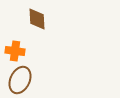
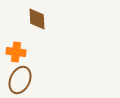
orange cross: moved 1 px right, 1 px down
